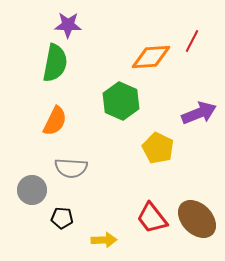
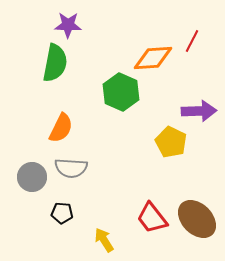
orange diamond: moved 2 px right, 1 px down
green hexagon: moved 9 px up
purple arrow: moved 2 px up; rotated 20 degrees clockwise
orange semicircle: moved 6 px right, 7 px down
yellow pentagon: moved 13 px right, 6 px up
gray circle: moved 13 px up
black pentagon: moved 5 px up
yellow arrow: rotated 120 degrees counterclockwise
